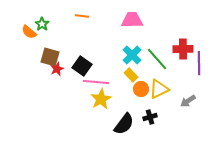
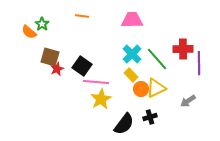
cyan cross: moved 1 px up
yellow triangle: moved 3 px left, 1 px up
